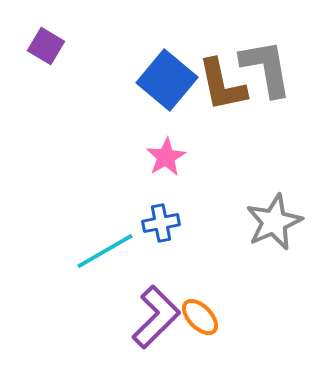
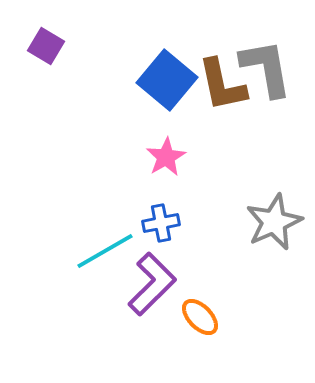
purple L-shape: moved 4 px left, 33 px up
